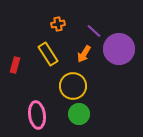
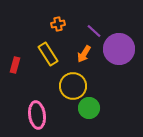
green circle: moved 10 px right, 6 px up
